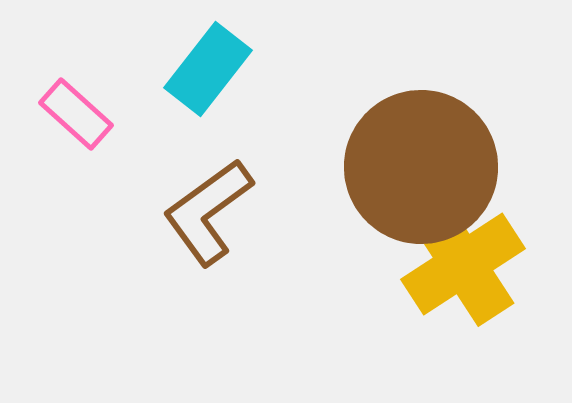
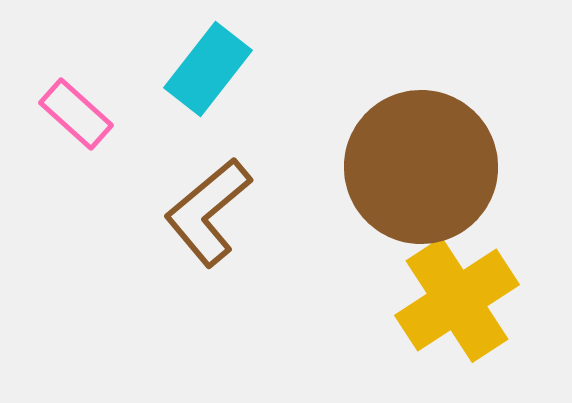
brown L-shape: rotated 4 degrees counterclockwise
yellow cross: moved 6 px left, 36 px down
